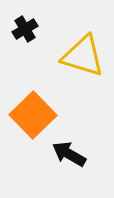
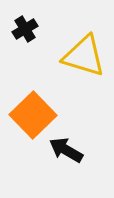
yellow triangle: moved 1 px right
black arrow: moved 3 px left, 4 px up
